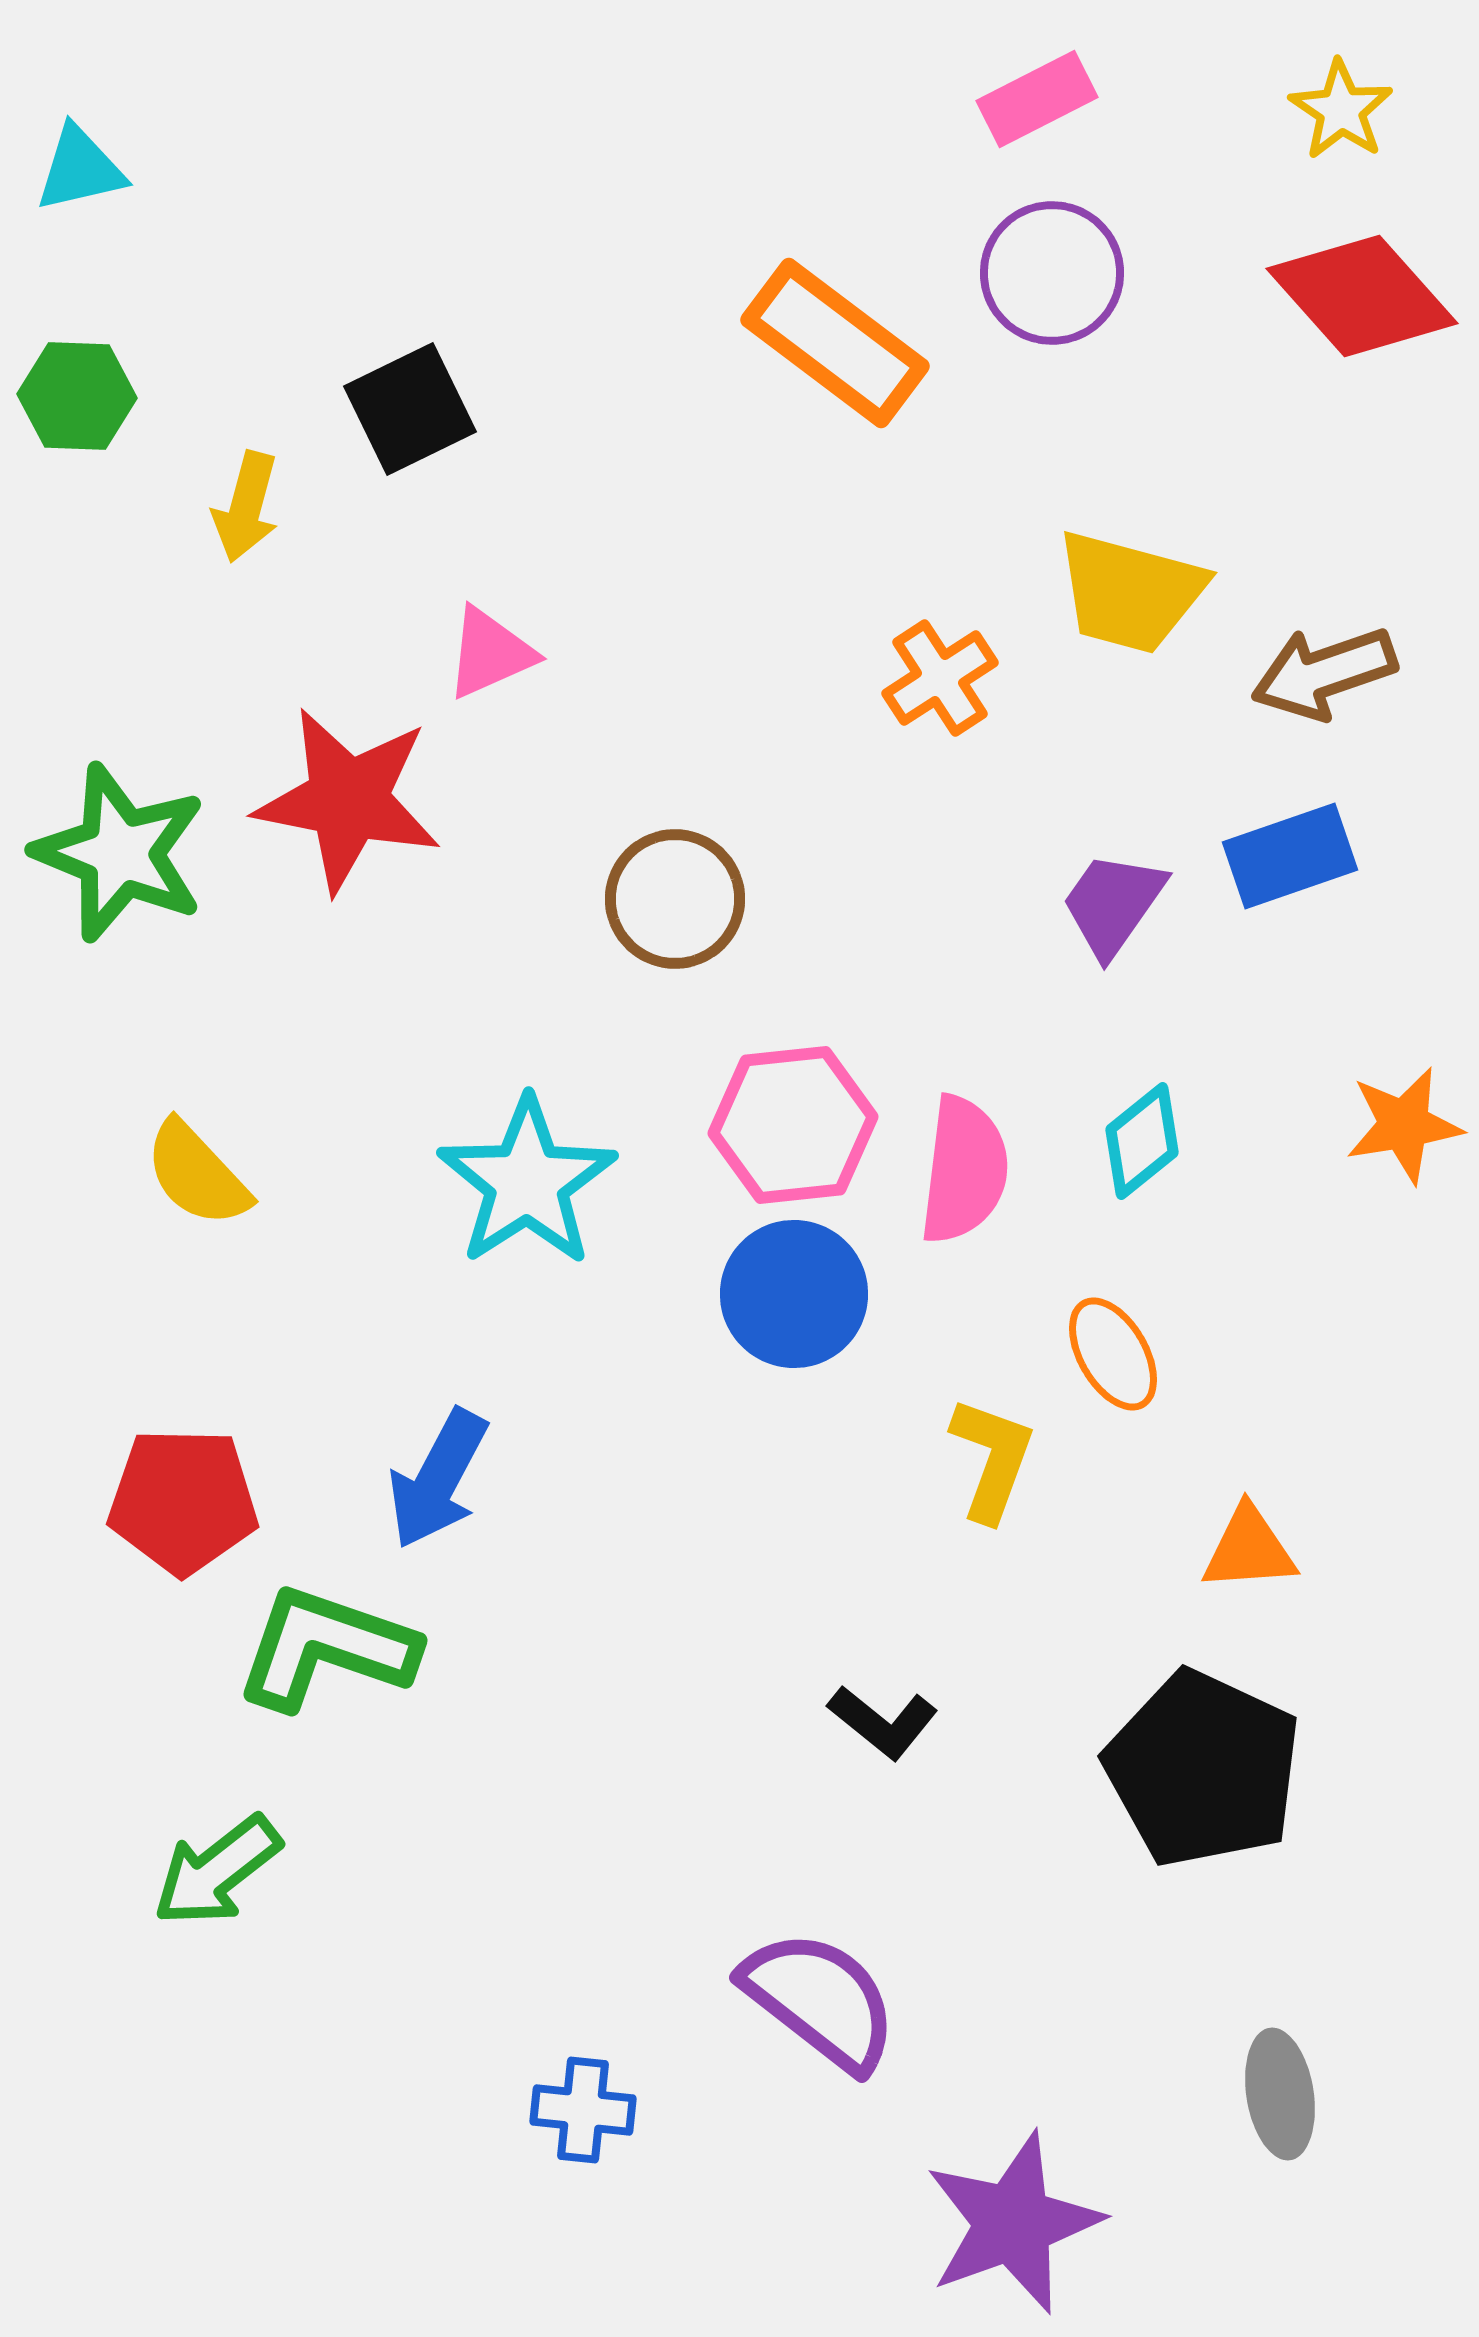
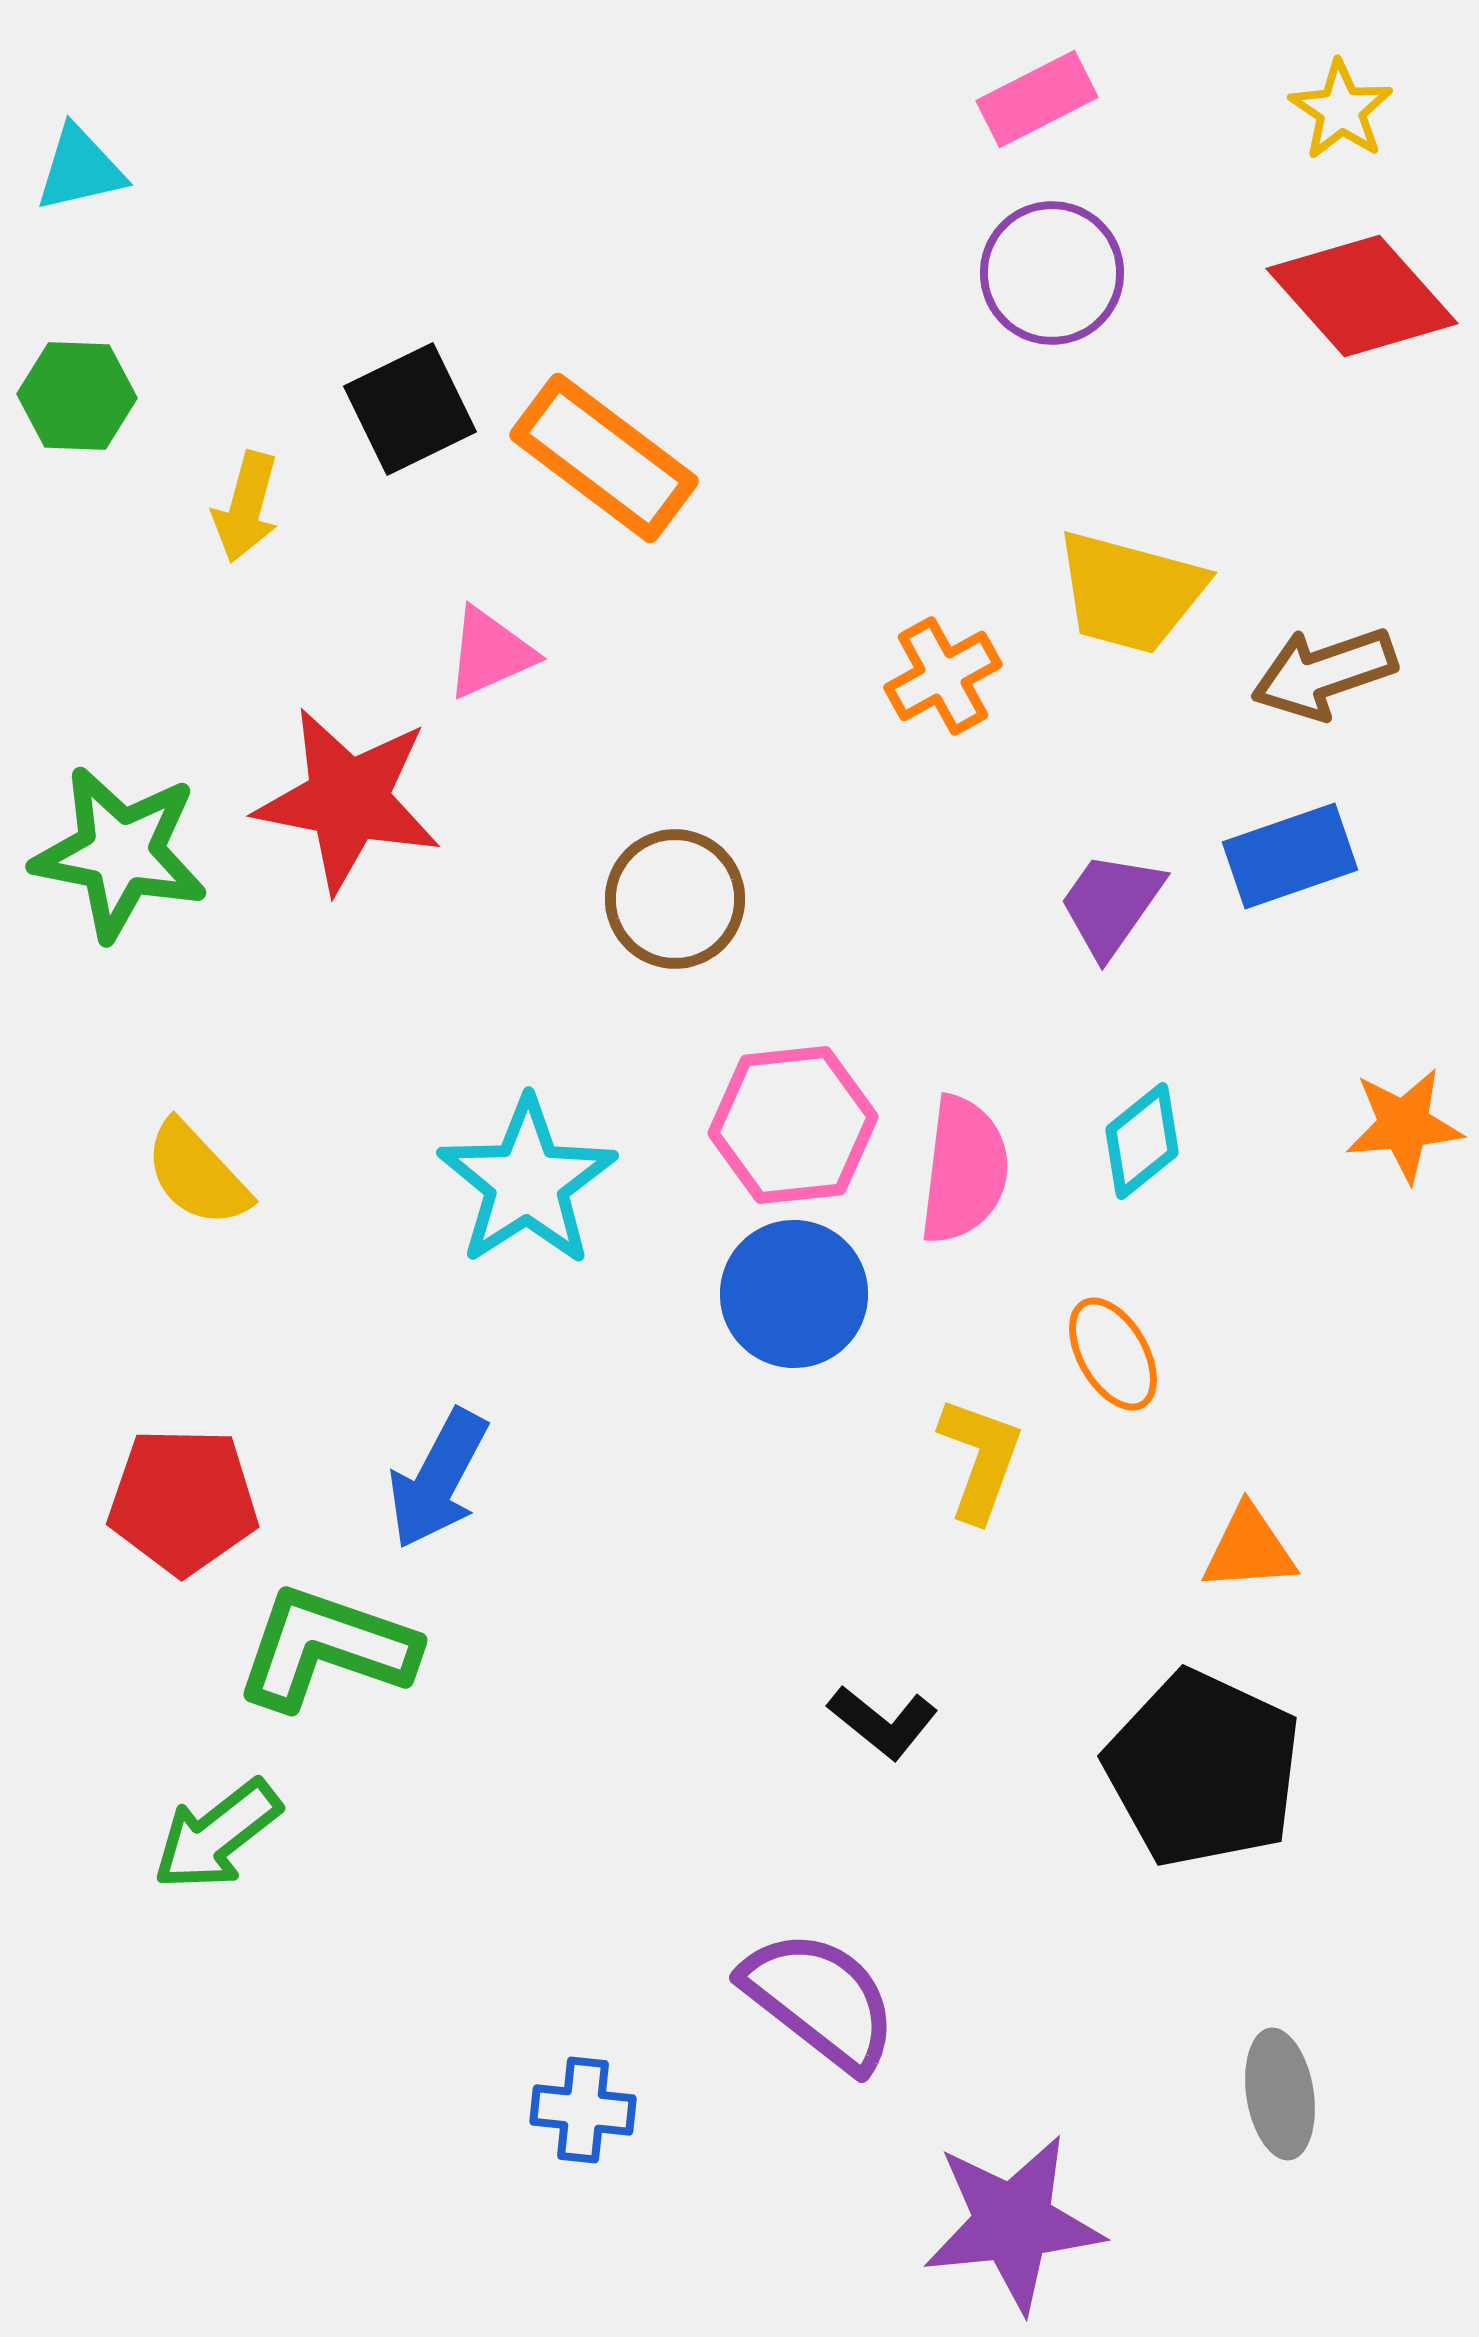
orange rectangle: moved 231 px left, 115 px down
orange cross: moved 3 px right, 2 px up; rotated 4 degrees clockwise
green star: rotated 11 degrees counterclockwise
purple trapezoid: moved 2 px left
orange star: rotated 4 degrees clockwise
yellow L-shape: moved 12 px left
green arrow: moved 36 px up
purple star: rotated 14 degrees clockwise
